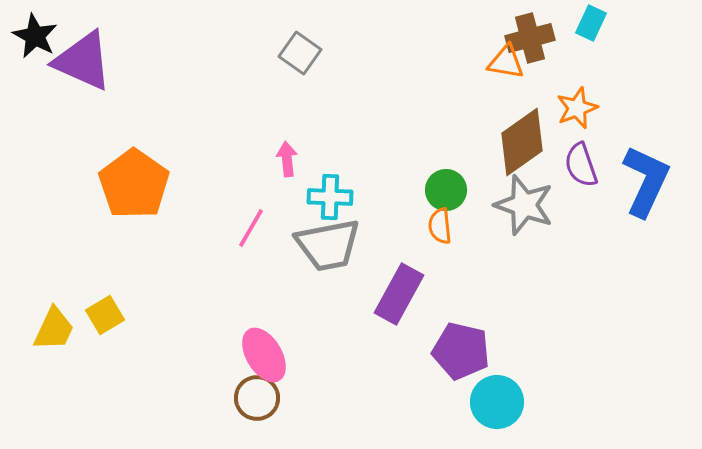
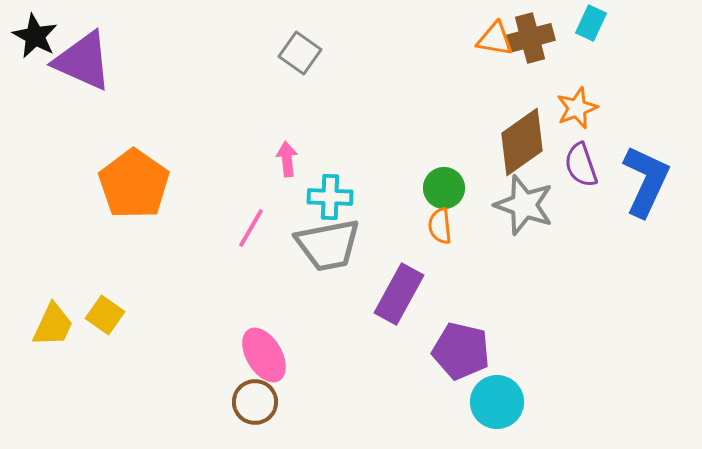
orange triangle: moved 11 px left, 23 px up
green circle: moved 2 px left, 2 px up
yellow square: rotated 24 degrees counterclockwise
yellow trapezoid: moved 1 px left, 4 px up
brown circle: moved 2 px left, 4 px down
